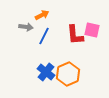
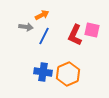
red L-shape: rotated 30 degrees clockwise
blue cross: moved 3 px left; rotated 30 degrees counterclockwise
